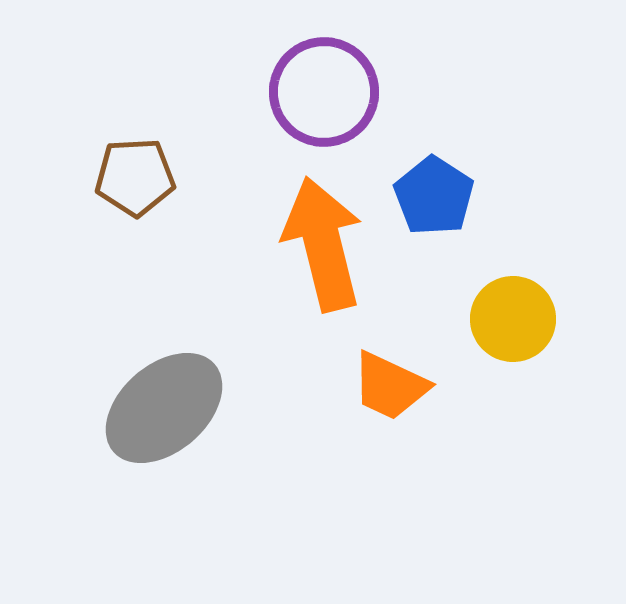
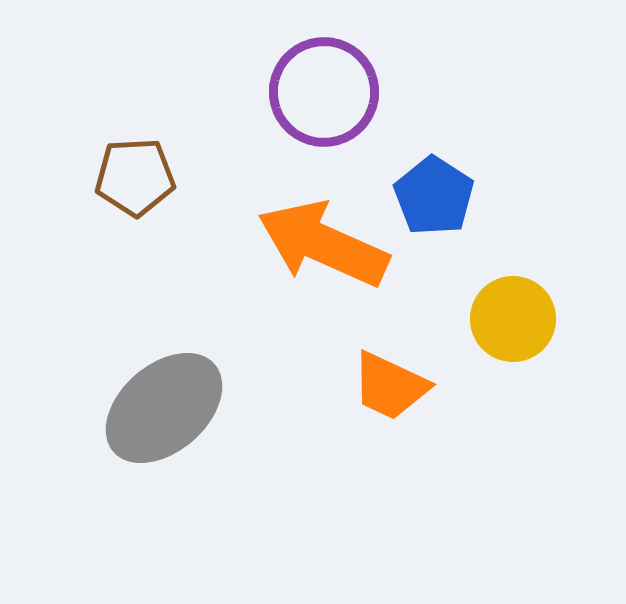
orange arrow: rotated 52 degrees counterclockwise
